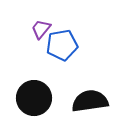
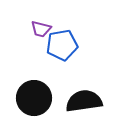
purple trapezoid: rotated 115 degrees counterclockwise
black semicircle: moved 6 px left
